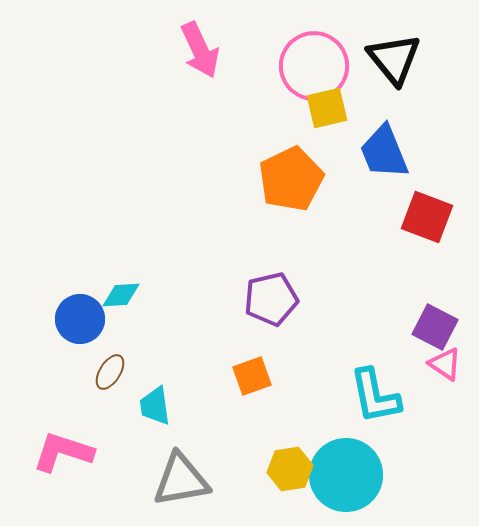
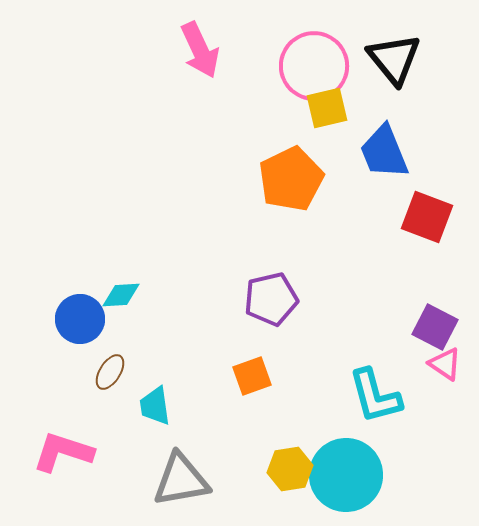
cyan L-shape: rotated 4 degrees counterclockwise
